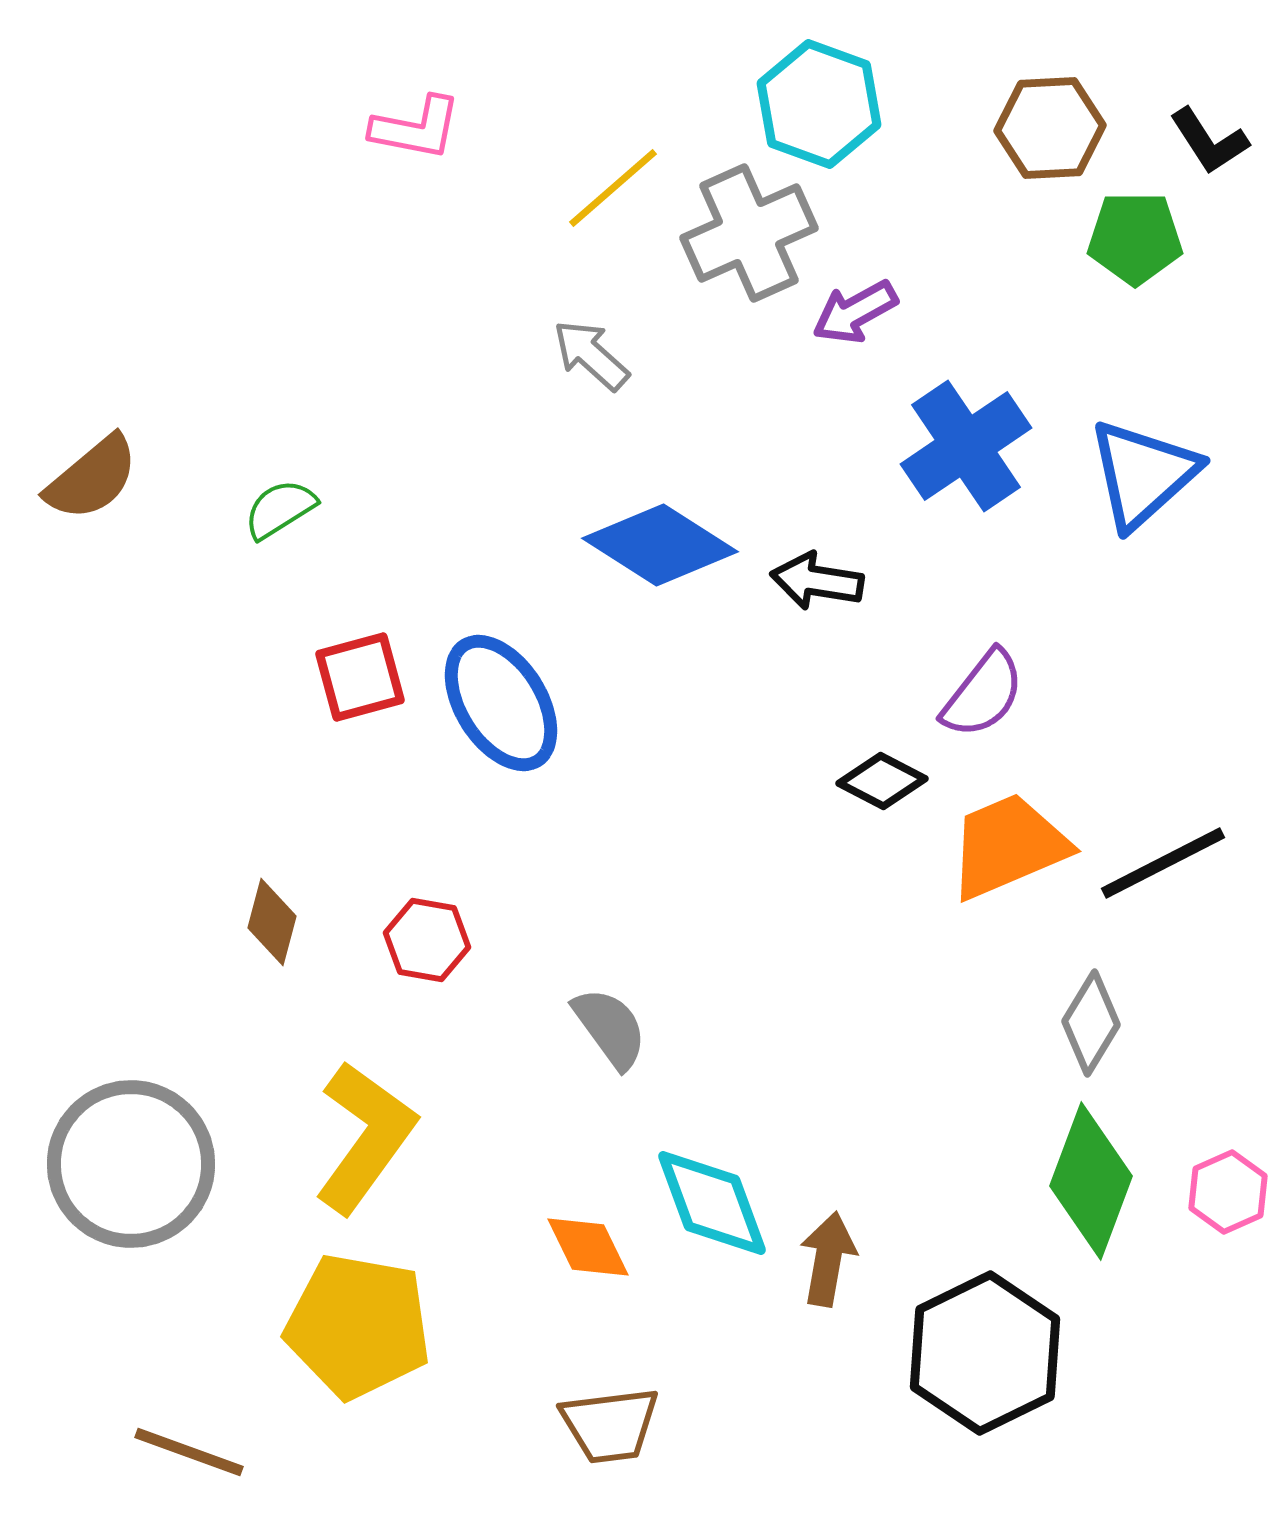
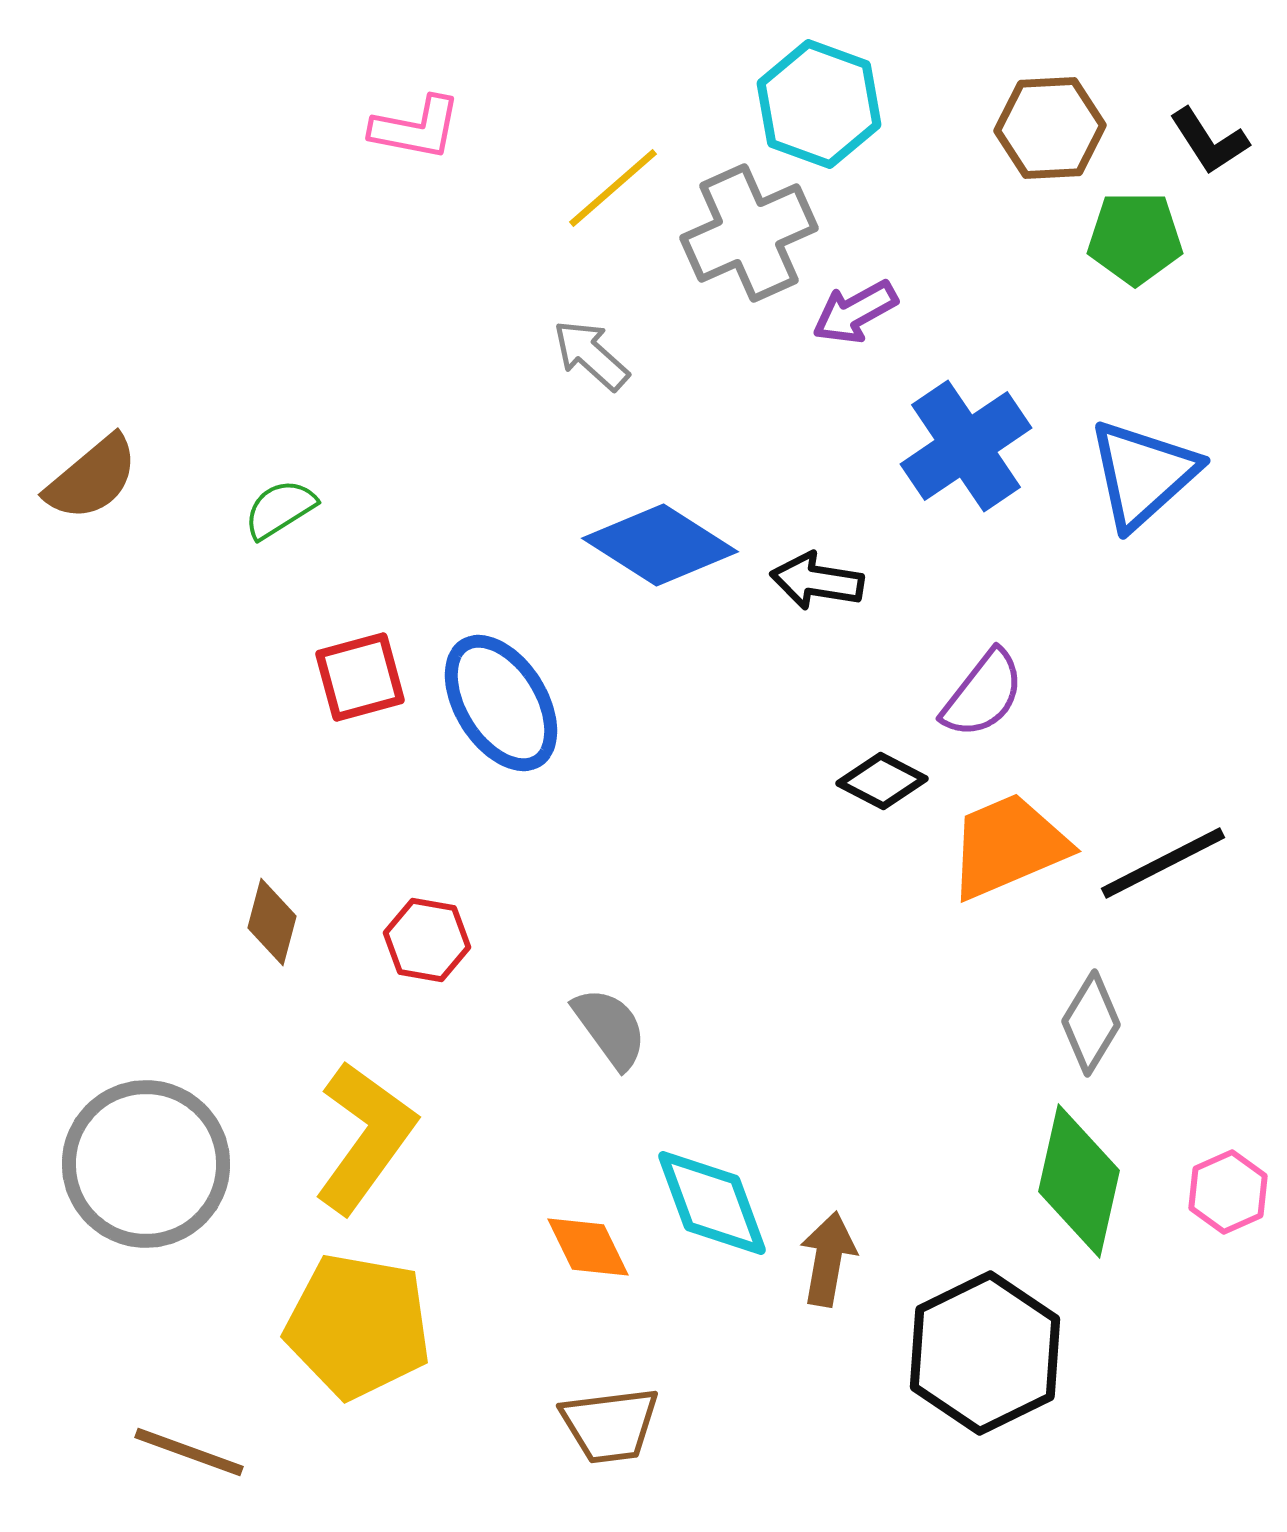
gray circle: moved 15 px right
green diamond: moved 12 px left; rotated 8 degrees counterclockwise
